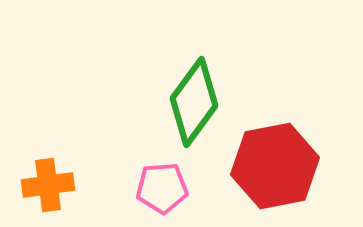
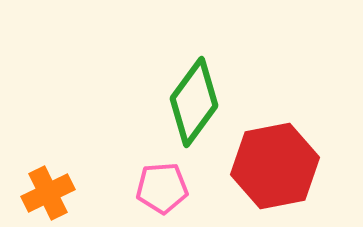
orange cross: moved 8 px down; rotated 18 degrees counterclockwise
